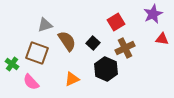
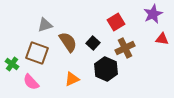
brown semicircle: moved 1 px right, 1 px down
